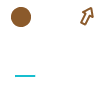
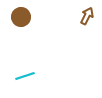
cyan line: rotated 18 degrees counterclockwise
